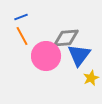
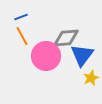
blue triangle: moved 3 px right
